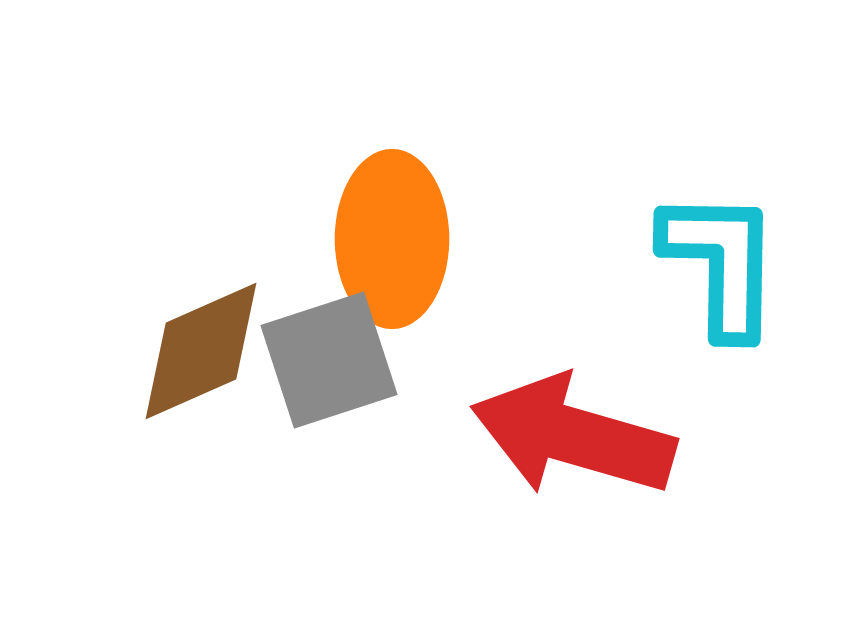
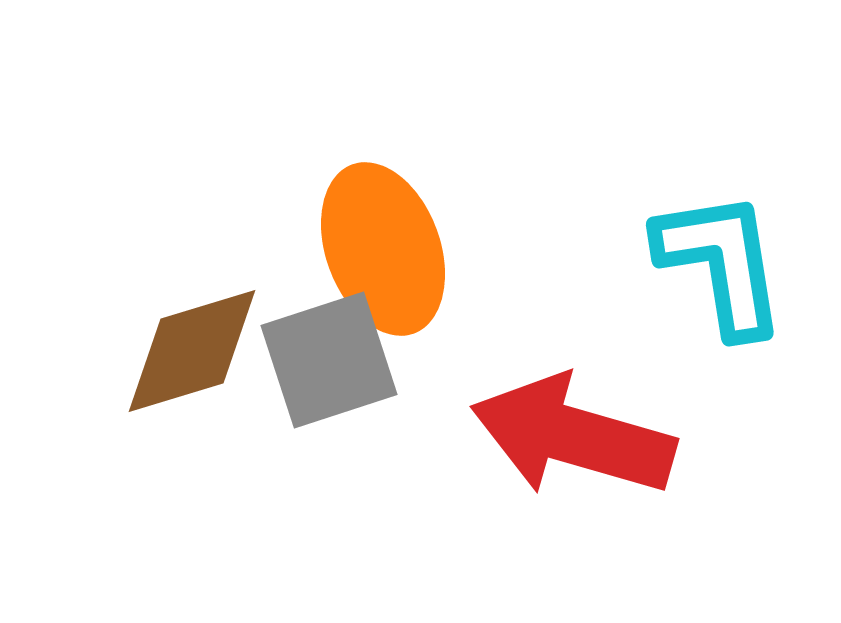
orange ellipse: moved 9 px left, 10 px down; rotated 20 degrees counterclockwise
cyan L-shape: rotated 10 degrees counterclockwise
brown diamond: moved 9 px left; rotated 7 degrees clockwise
